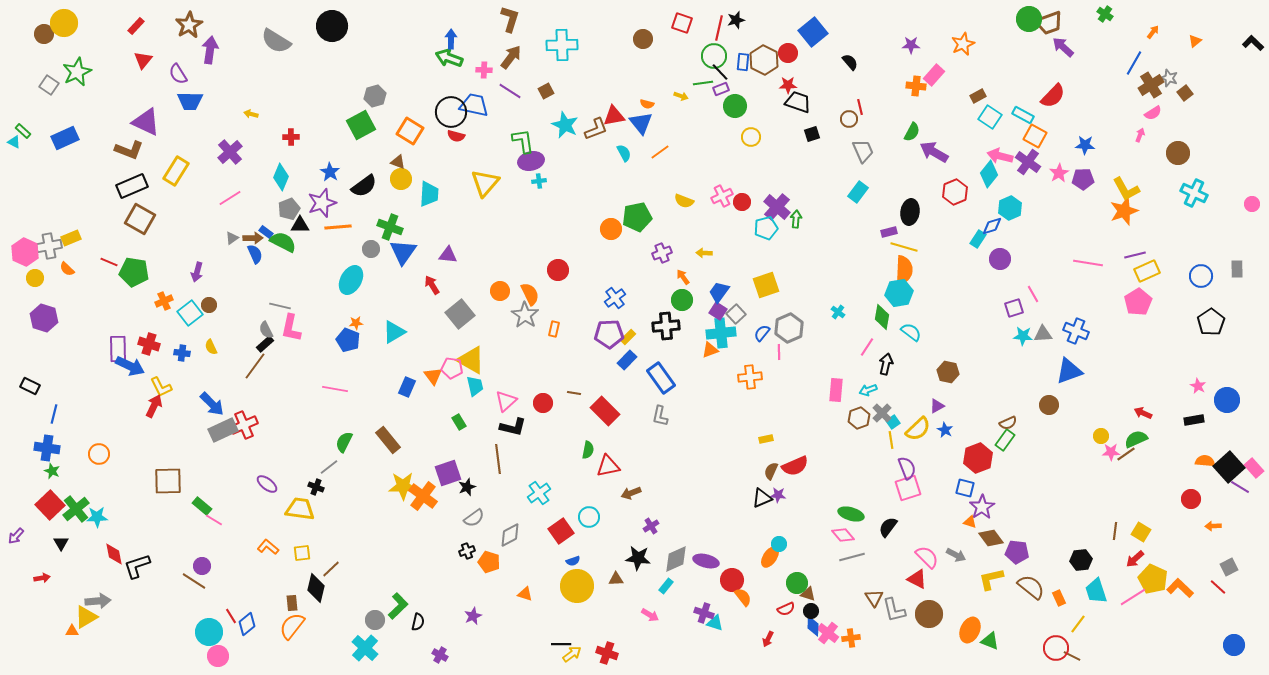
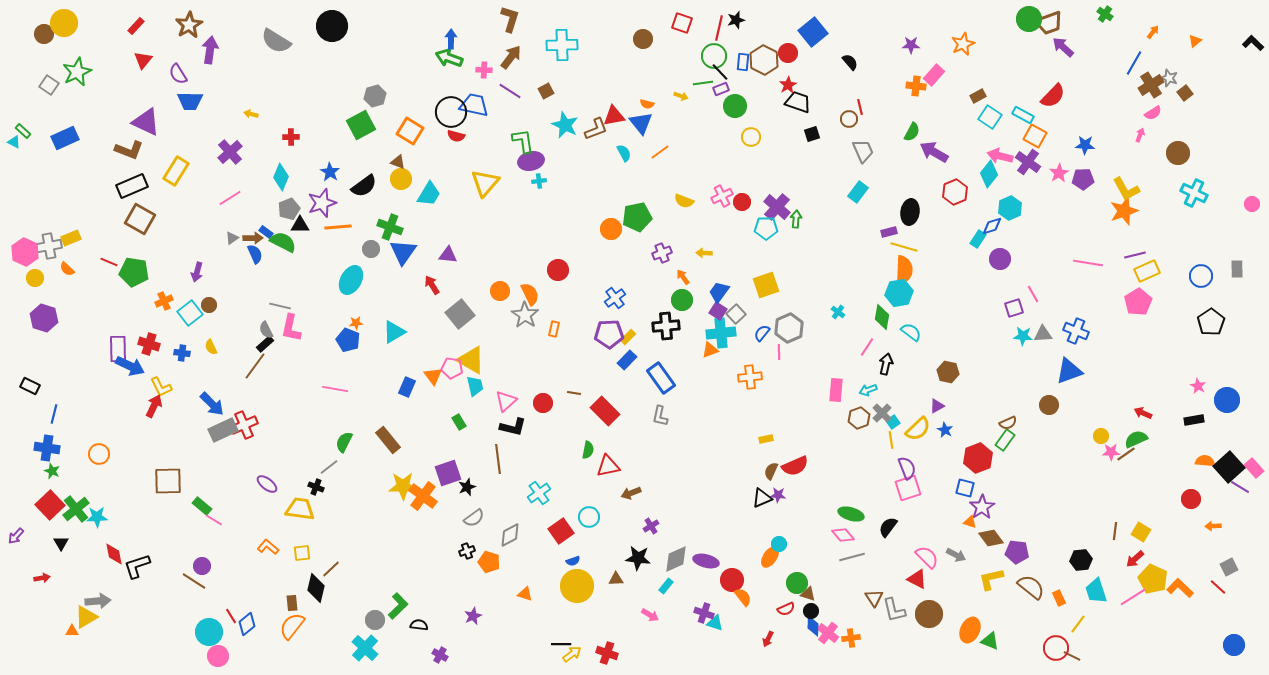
red star at (788, 85): rotated 30 degrees counterclockwise
cyan trapezoid at (429, 194): rotated 28 degrees clockwise
cyan pentagon at (766, 228): rotated 15 degrees clockwise
black semicircle at (418, 622): moved 1 px right, 3 px down; rotated 96 degrees counterclockwise
